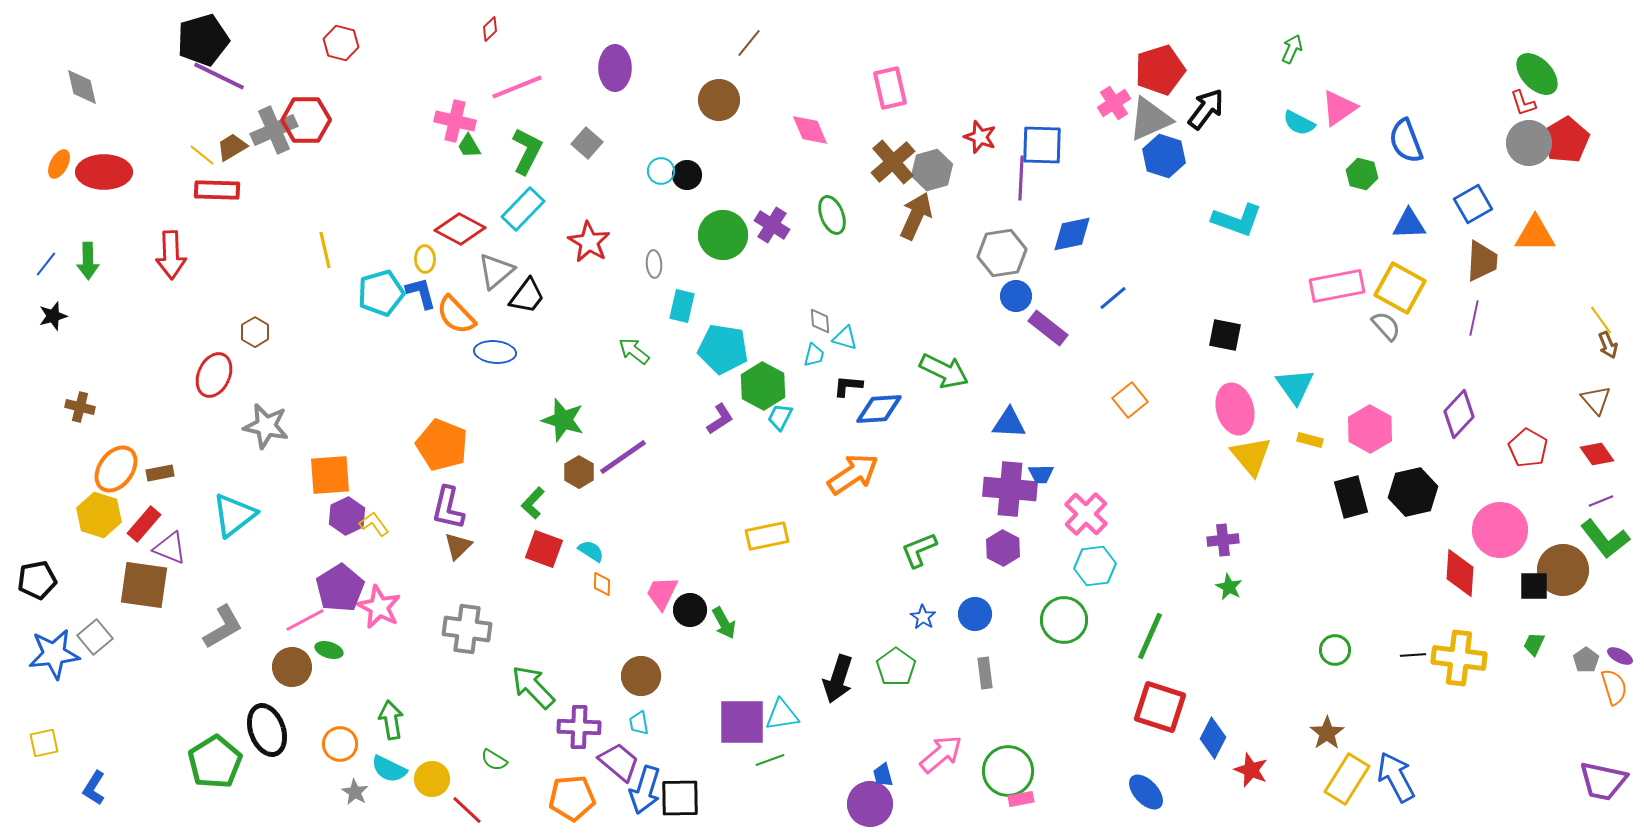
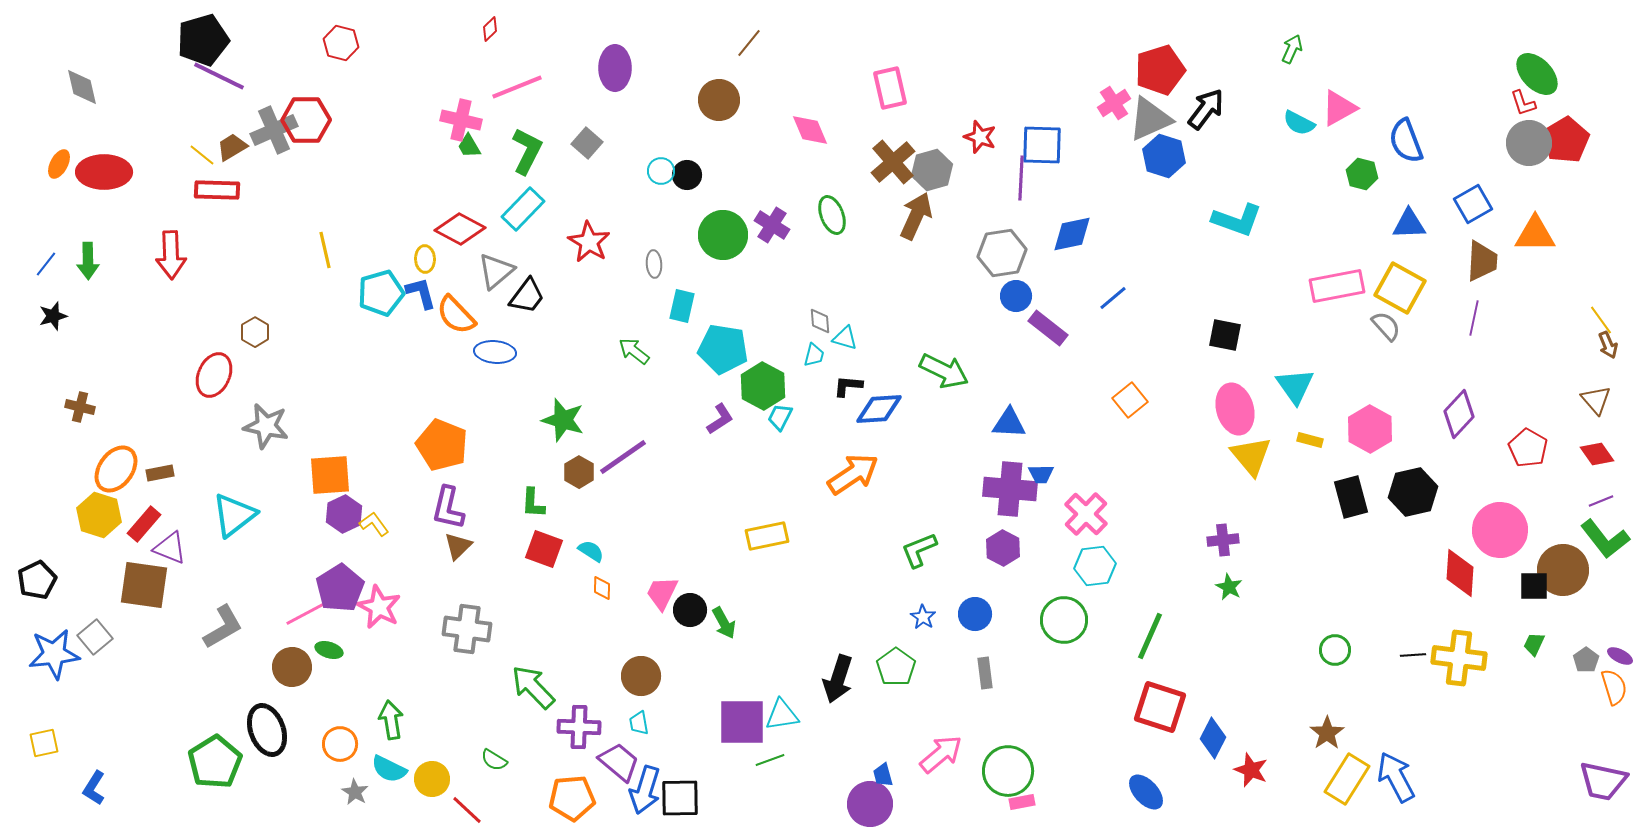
pink triangle at (1339, 108): rotated 6 degrees clockwise
pink cross at (455, 121): moved 6 px right, 1 px up
green L-shape at (533, 503): rotated 40 degrees counterclockwise
purple hexagon at (347, 516): moved 3 px left, 2 px up
black pentagon at (37, 580): rotated 15 degrees counterclockwise
orange diamond at (602, 584): moved 4 px down
pink line at (305, 620): moved 6 px up
pink rectangle at (1021, 799): moved 1 px right, 3 px down
